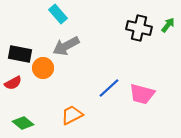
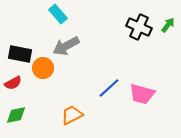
black cross: moved 1 px up; rotated 10 degrees clockwise
green diamond: moved 7 px left, 8 px up; rotated 50 degrees counterclockwise
